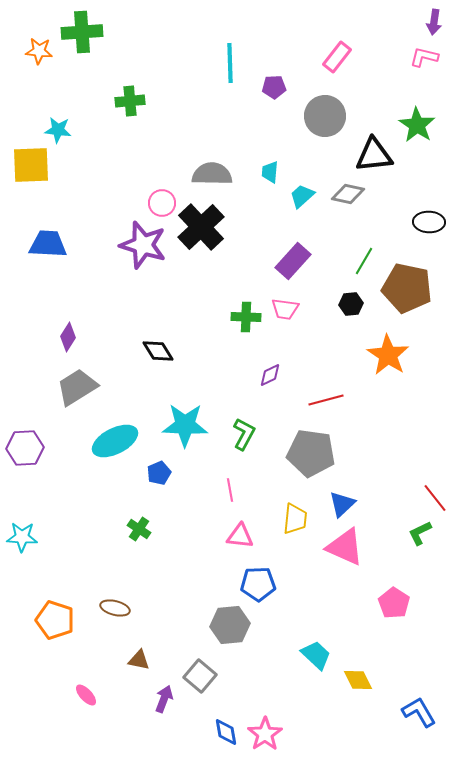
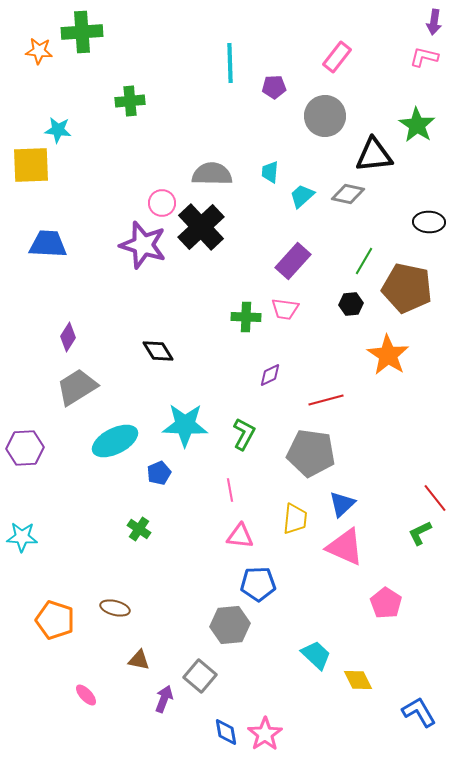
pink pentagon at (394, 603): moved 8 px left
